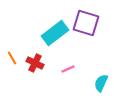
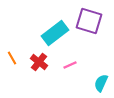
purple square: moved 3 px right, 2 px up
red cross: moved 4 px right, 1 px up; rotated 12 degrees clockwise
pink line: moved 2 px right, 4 px up
